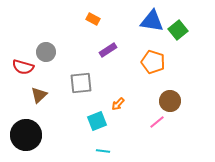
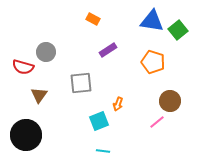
brown triangle: rotated 12 degrees counterclockwise
orange arrow: rotated 24 degrees counterclockwise
cyan square: moved 2 px right
